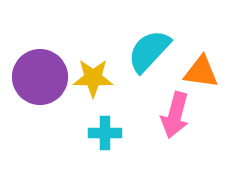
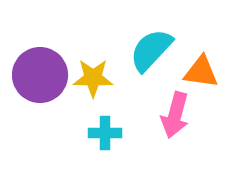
cyan semicircle: moved 2 px right, 1 px up
purple circle: moved 2 px up
